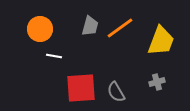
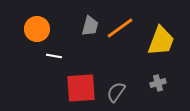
orange circle: moved 3 px left
gray cross: moved 1 px right, 1 px down
gray semicircle: rotated 65 degrees clockwise
